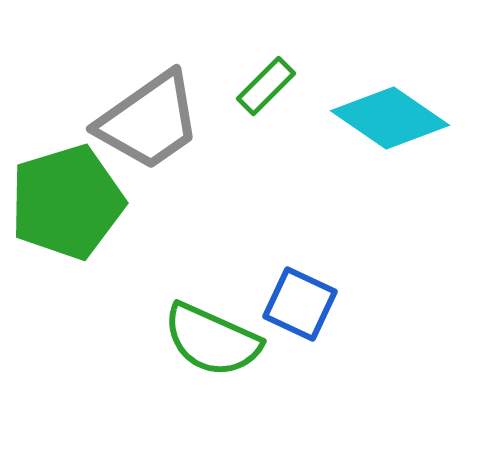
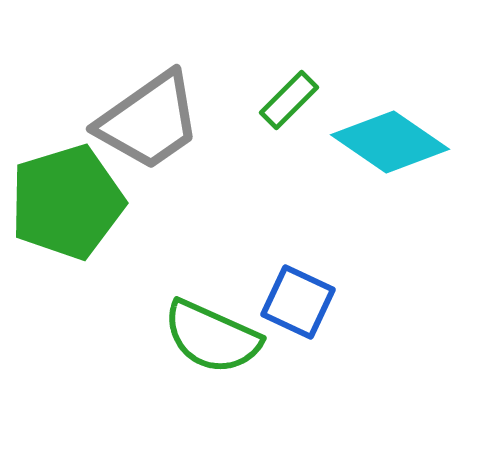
green rectangle: moved 23 px right, 14 px down
cyan diamond: moved 24 px down
blue square: moved 2 px left, 2 px up
green semicircle: moved 3 px up
